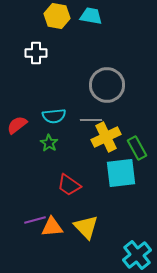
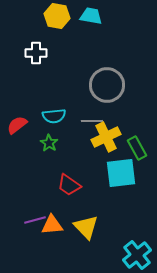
gray line: moved 1 px right, 1 px down
orange triangle: moved 2 px up
